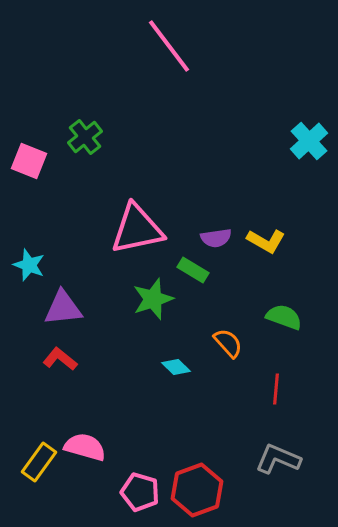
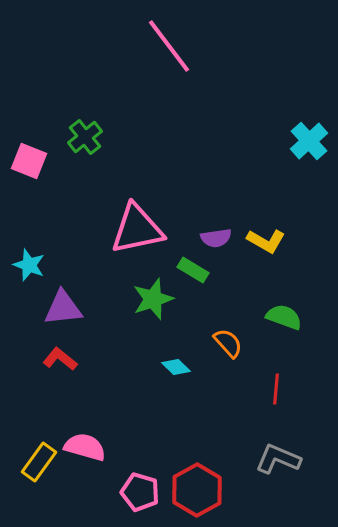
red hexagon: rotated 9 degrees counterclockwise
